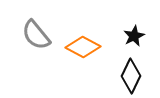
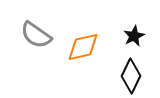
gray semicircle: rotated 16 degrees counterclockwise
orange diamond: rotated 40 degrees counterclockwise
